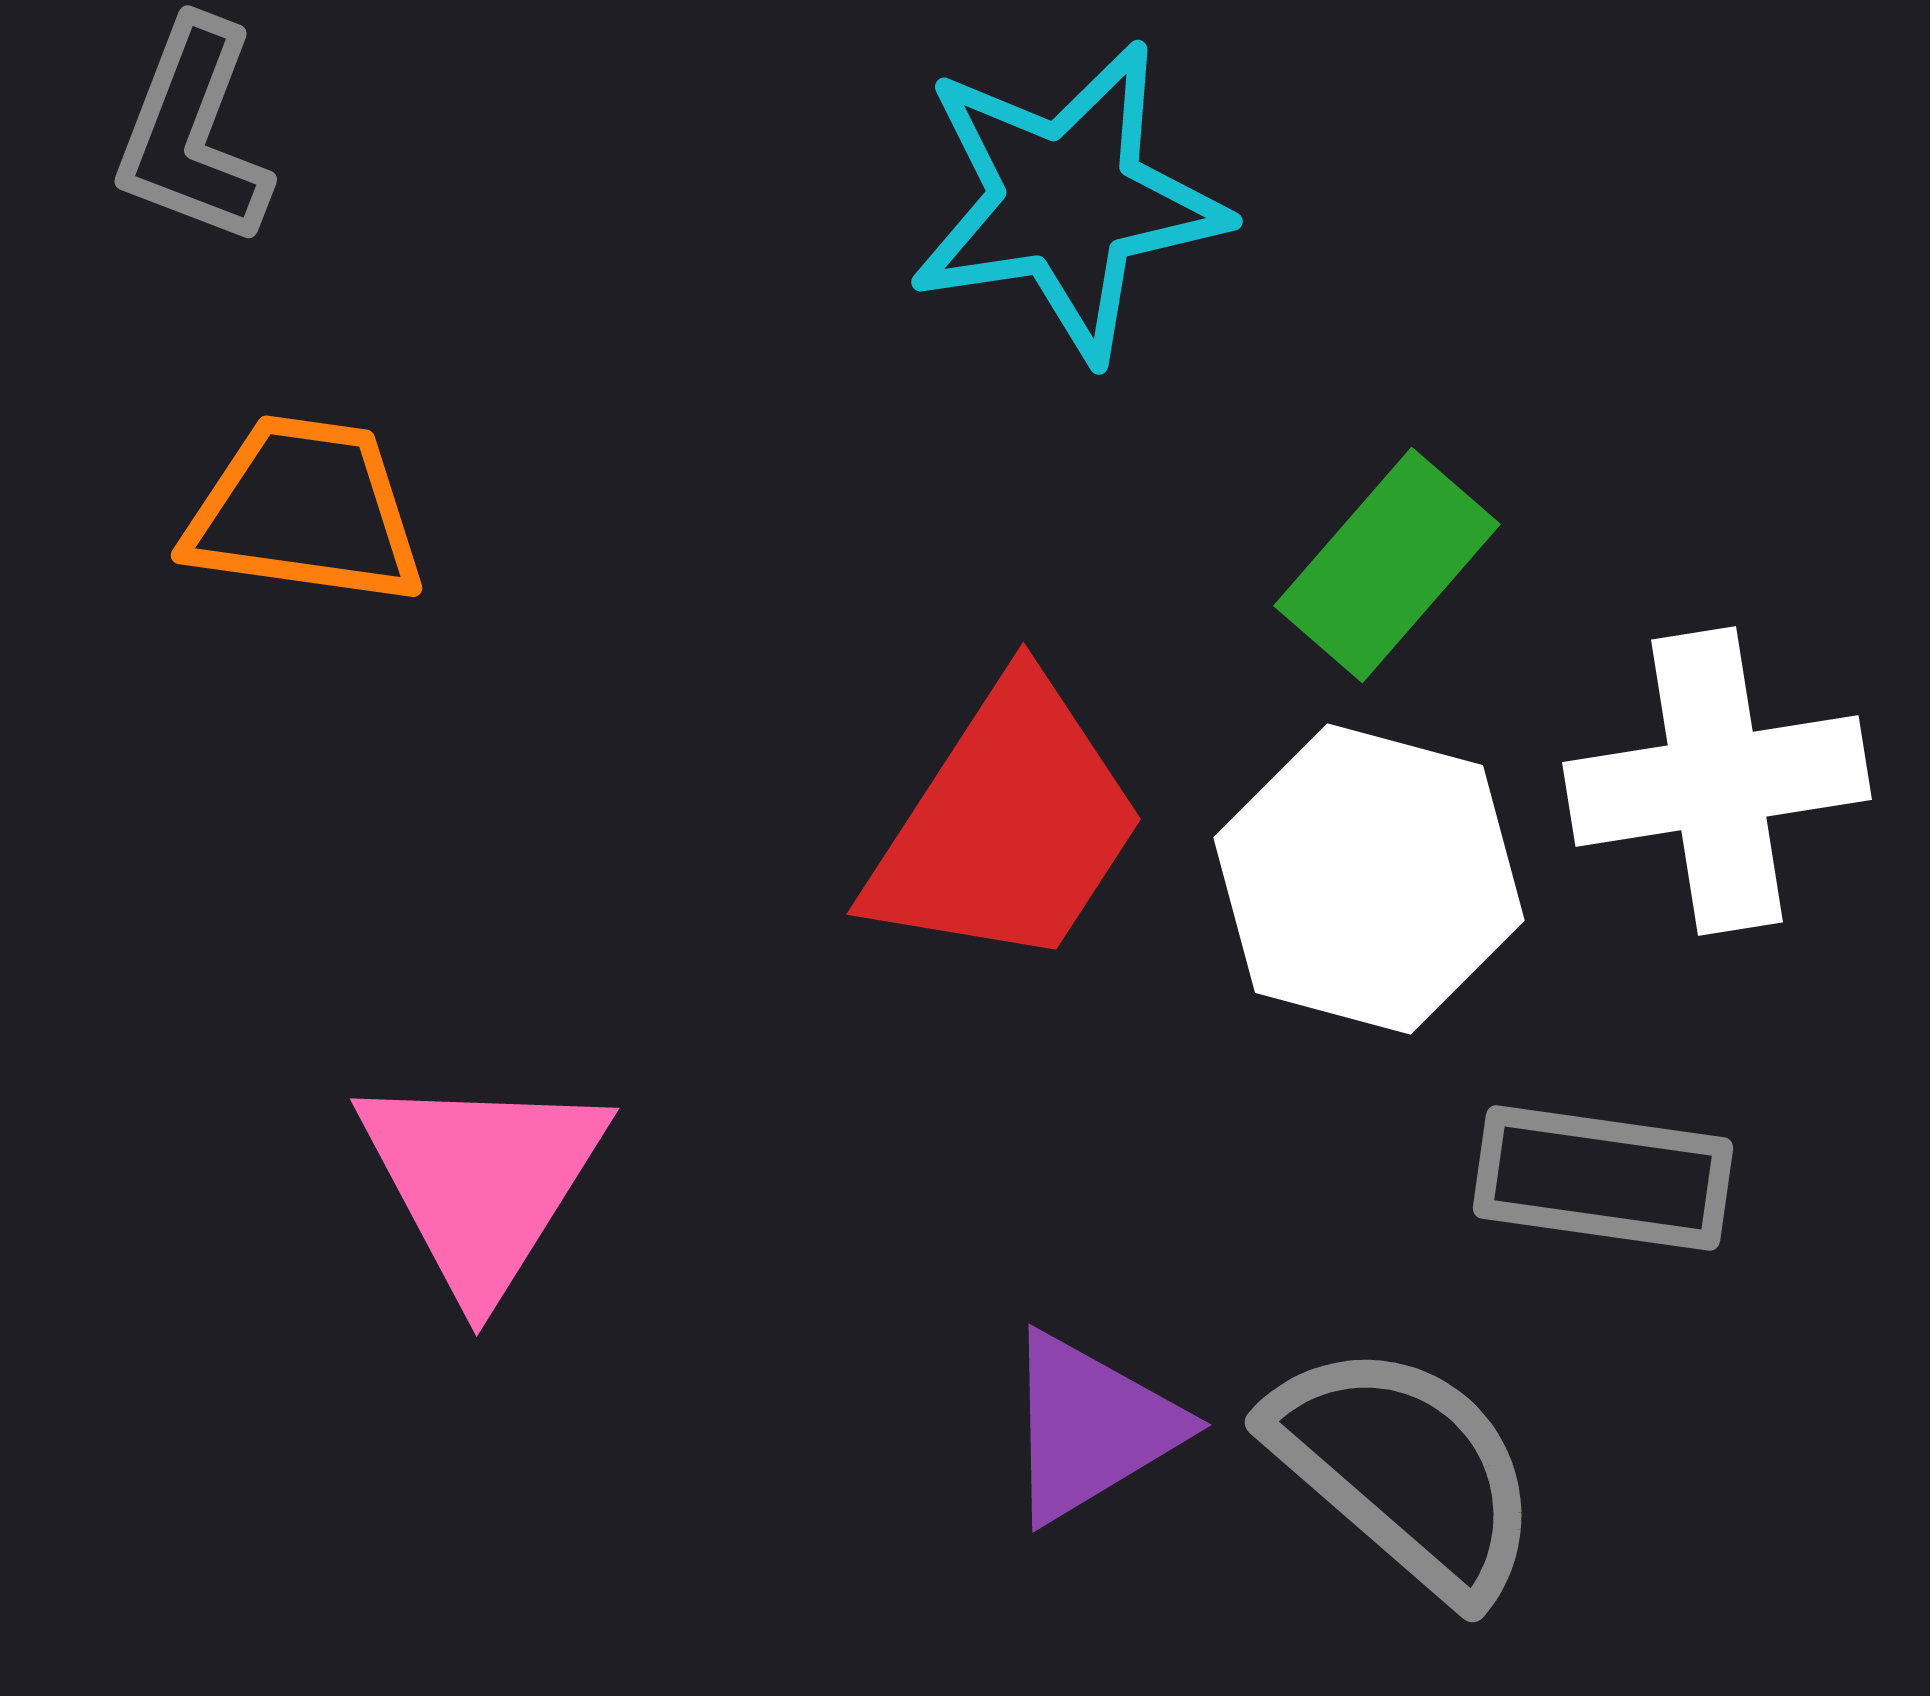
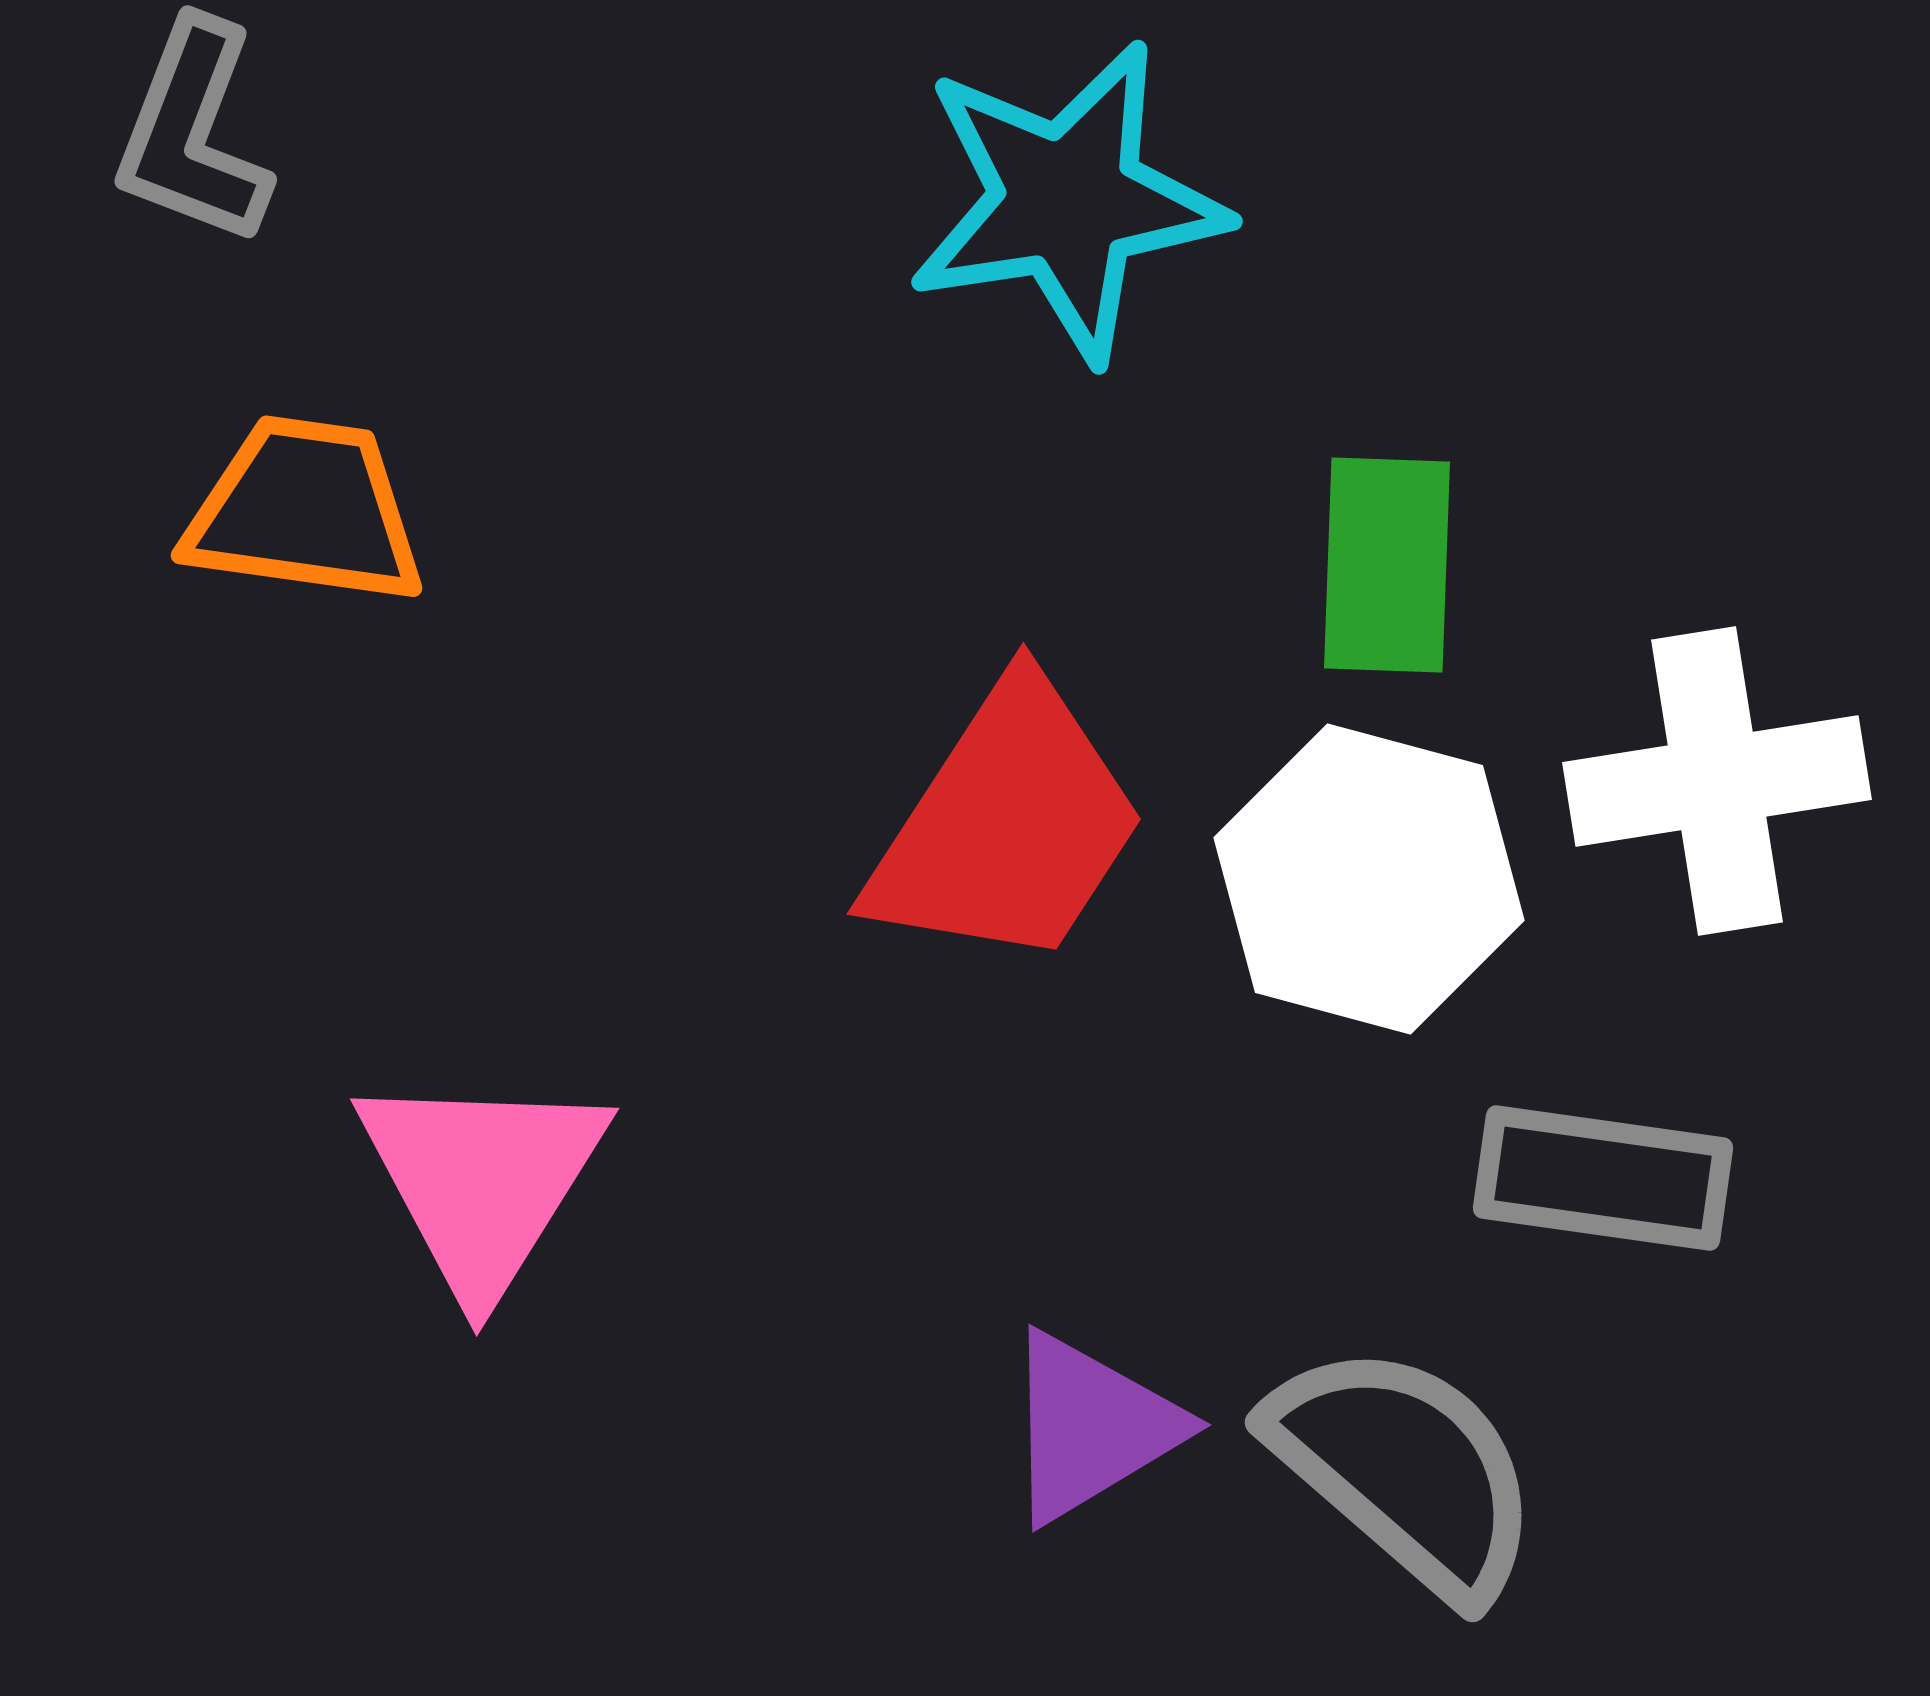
green rectangle: rotated 39 degrees counterclockwise
